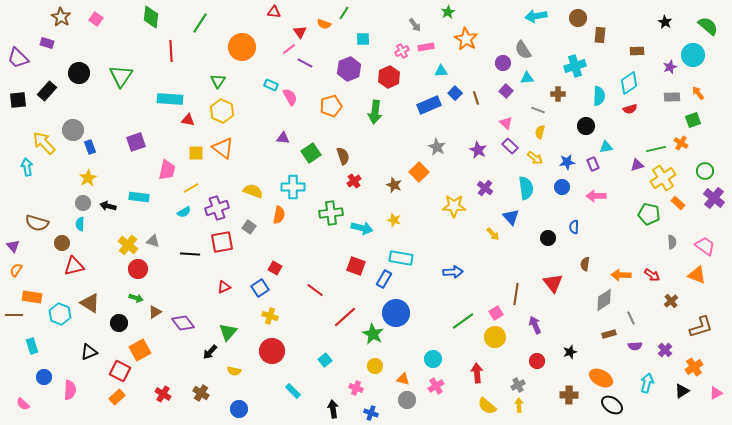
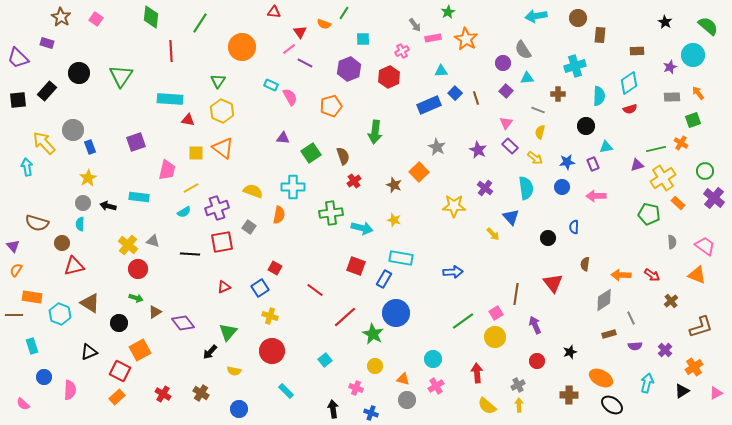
pink rectangle at (426, 47): moved 7 px right, 9 px up
green arrow at (375, 112): moved 20 px down
pink triangle at (506, 123): rotated 24 degrees clockwise
cyan rectangle at (293, 391): moved 7 px left
